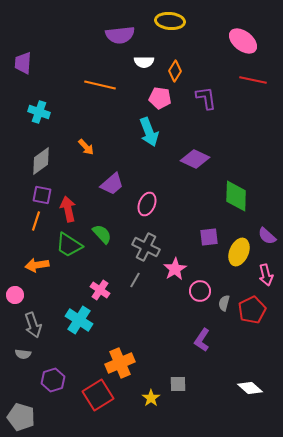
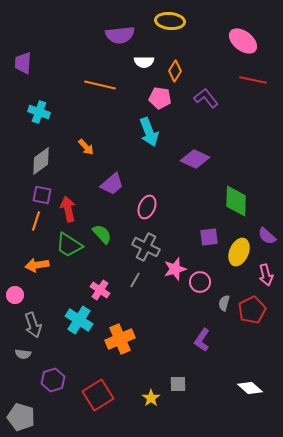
purple L-shape at (206, 98): rotated 30 degrees counterclockwise
green diamond at (236, 196): moved 5 px down
pink ellipse at (147, 204): moved 3 px down
pink star at (175, 269): rotated 15 degrees clockwise
pink circle at (200, 291): moved 9 px up
orange cross at (120, 363): moved 24 px up
